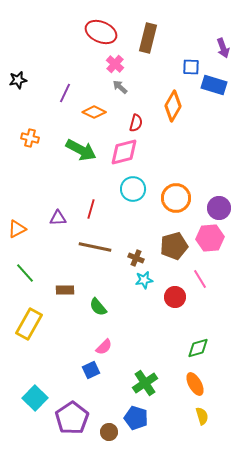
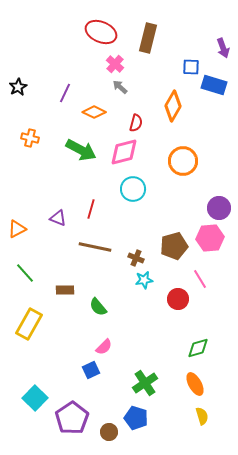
black star at (18, 80): moved 7 px down; rotated 18 degrees counterclockwise
orange circle at (176, 198): moved 7 px right, 37 px up
purple triangle at (58, 218): rotated 24 degrees clockwise
red circle at (175, 297): moved 3 px right, 2 px down
